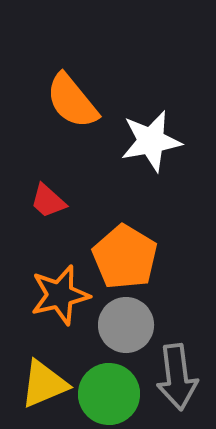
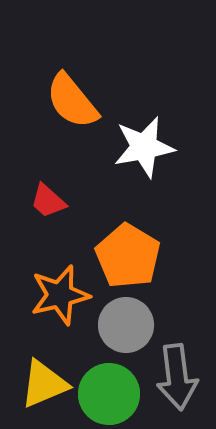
white star: moved 7 px left, 6 px down
orange pentagon: moved 3 px right, 1 px up
